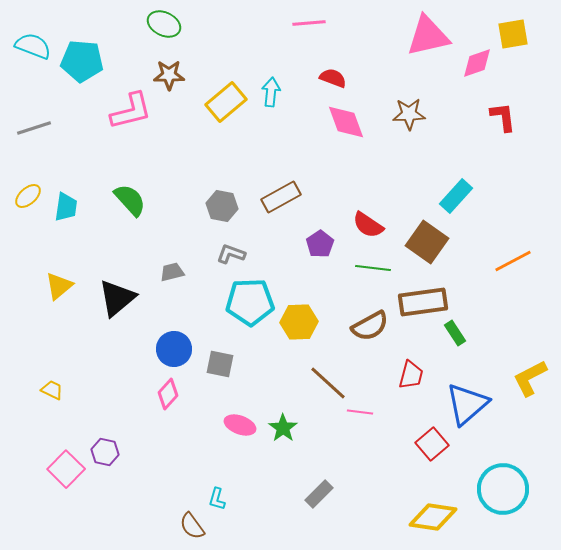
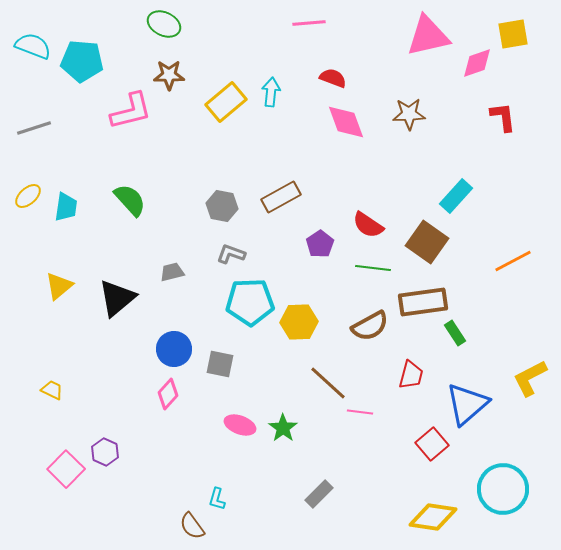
purple hexagon at (105, 452): rotated 12 degrees clockwise
